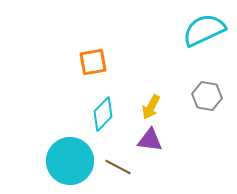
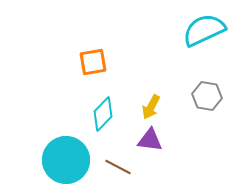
cyan circle: moved 4 px left, 1 px up
